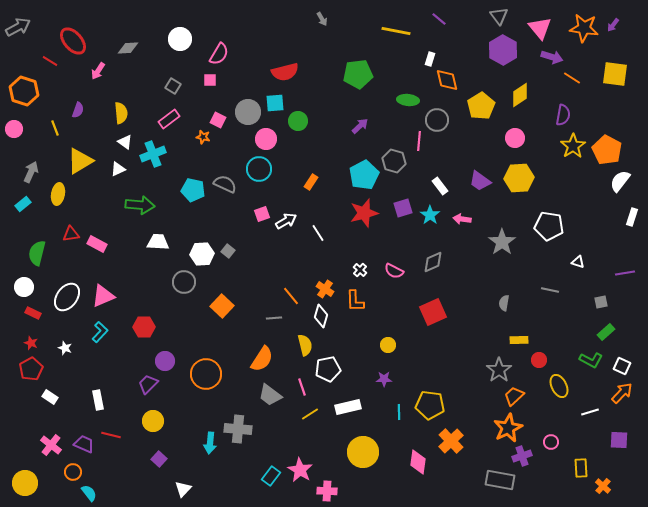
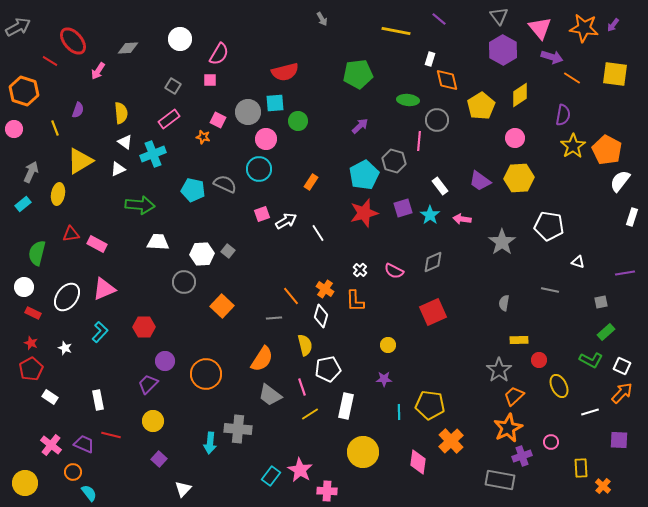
pink triangle at (103, 296): moved 1 px right, 7 px up
white rectangle at (348, 407): moved 2 px left, 1 px up; rotated 65 degrees counterclockwise
